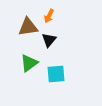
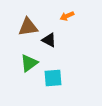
orange arrow: moved 18 px right; rotated 40 degrees clockwise
black triangle: rotated 42 degrees counterclockwise
cyan square: moved 3 px left, 4 px down
